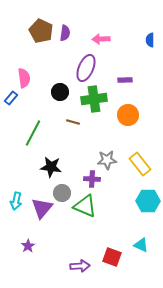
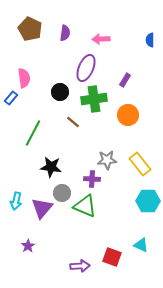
brown pentagon: moved 11 px left, 2 px up
purple rectangle: rotated 56 degrees counterclockwise
brown line: rotated 24 degrees clockwise
